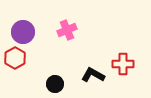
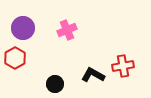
purple circle: moved 4 px up
red cross: moved 2 px down; rotated 10 degrees counterclockwise
